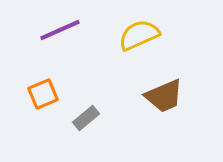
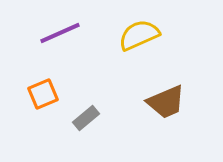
purple line: moved 3 px down
brown trapezoid: moved 2 px right, 6 px down
